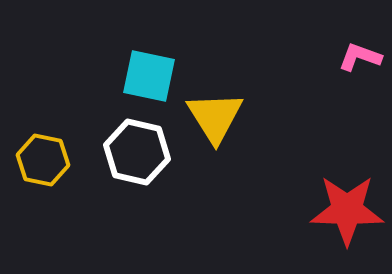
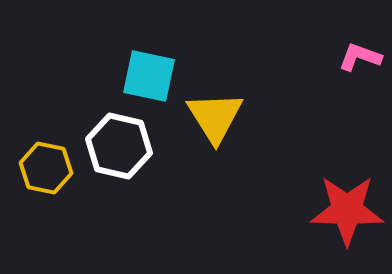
white hexagon: moved 18 px left, 6 px up
yellow hexagon: moved 3 px right, 8 px down
